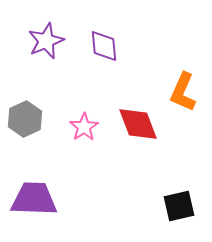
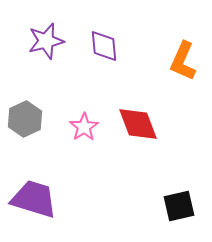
purple star: rotated 9 degrees clockwise
orange L-shape: moved 31 px up
purple trapezoid: rotated 15 degrees clockwise
